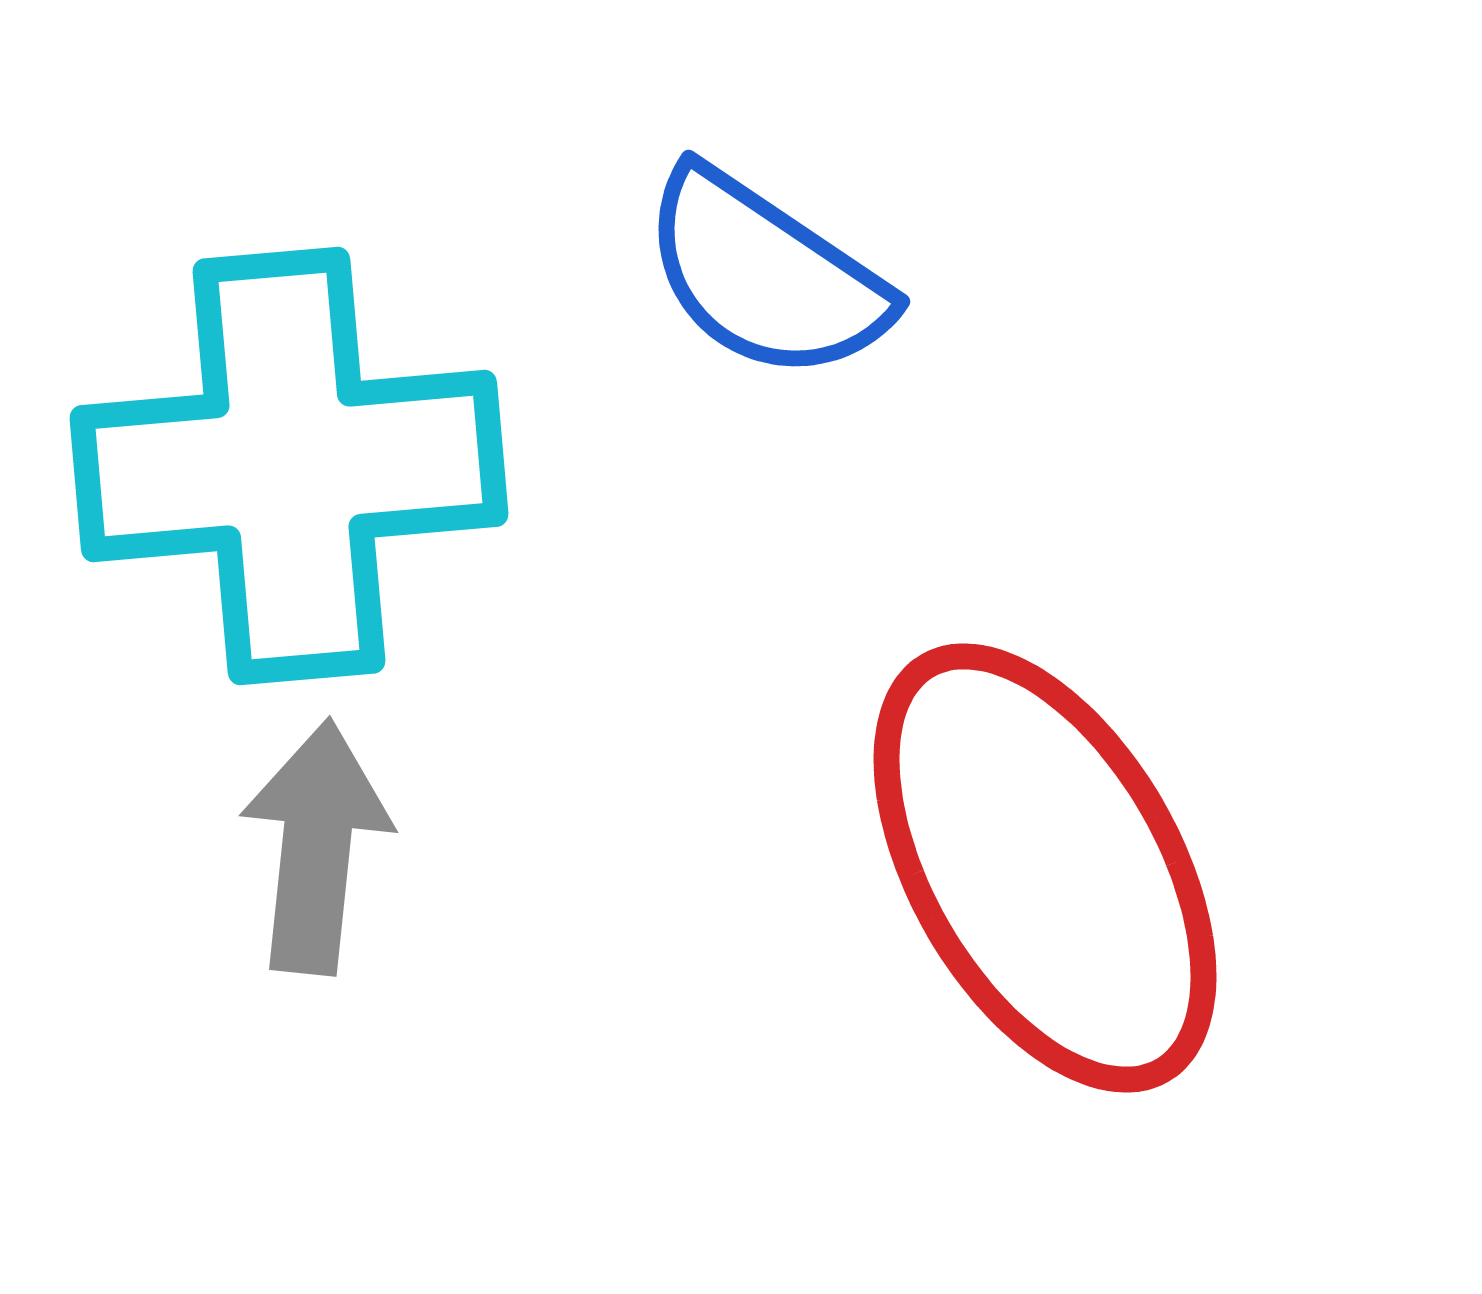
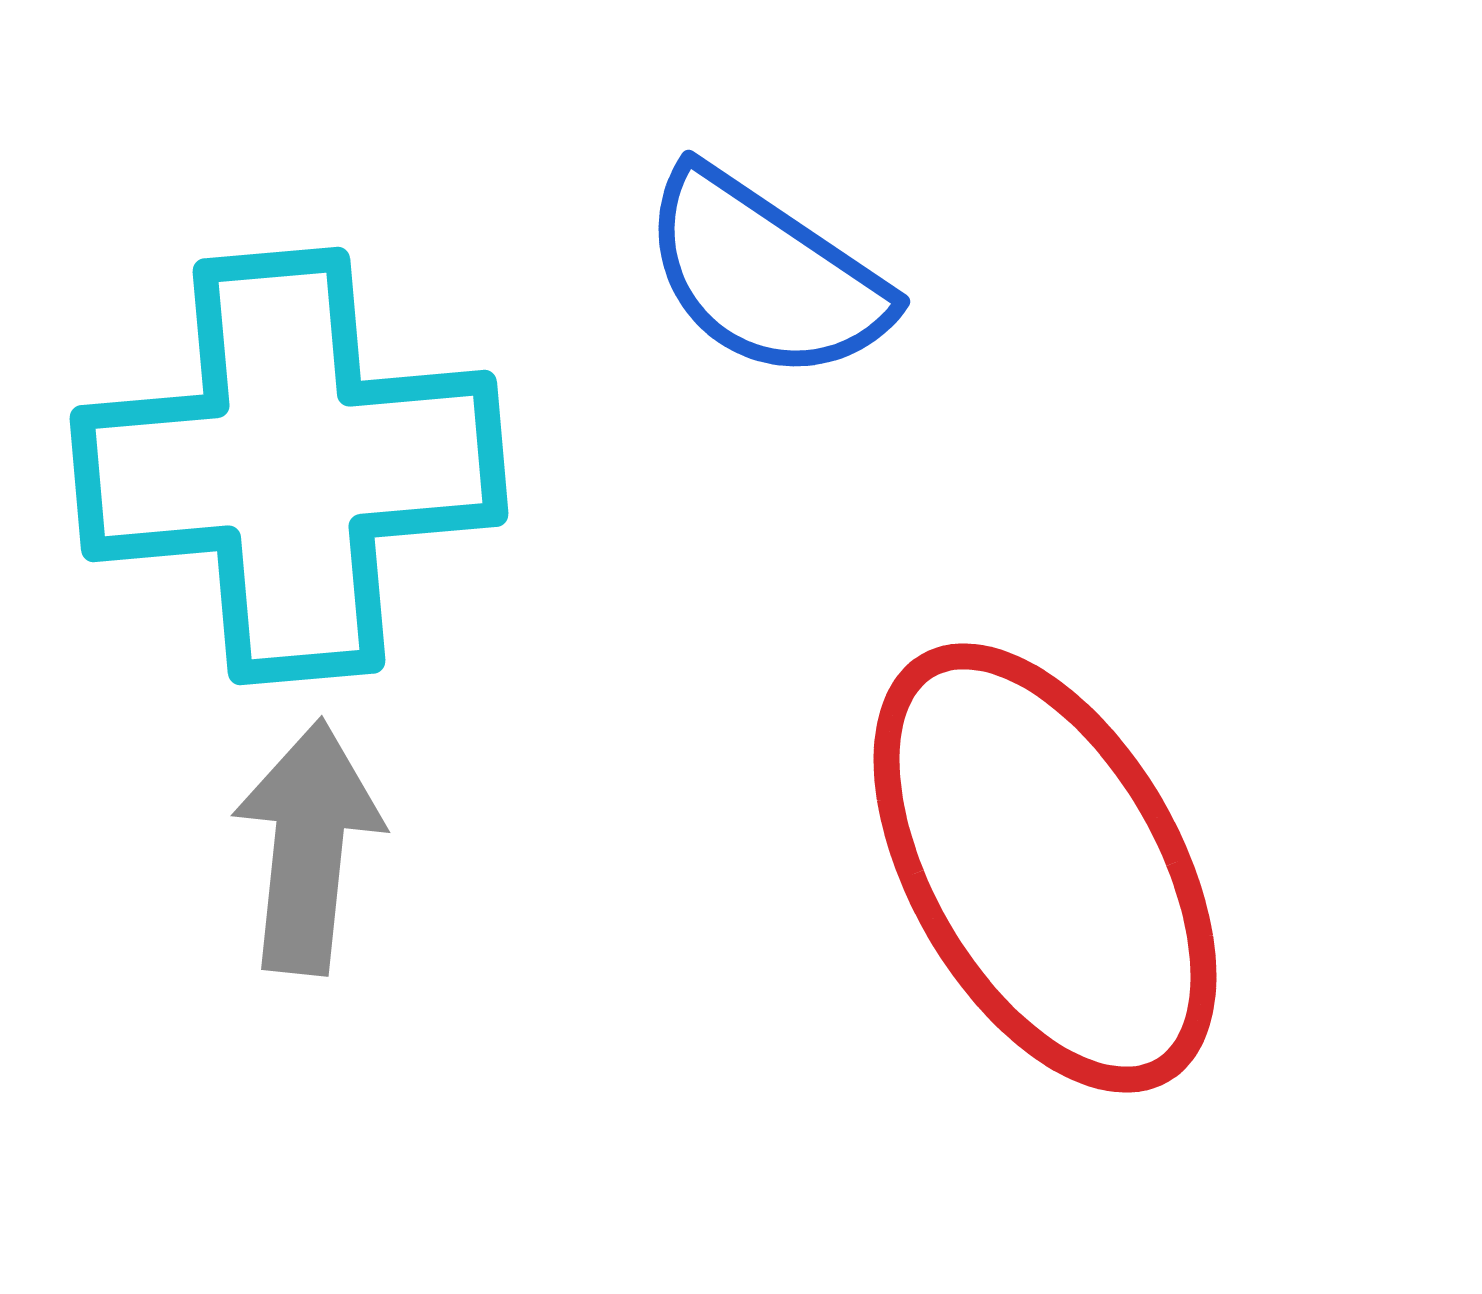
gray arrow: moved 8 px left
